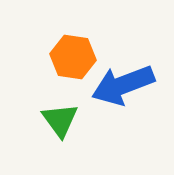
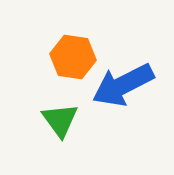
blue arrow: rotated 6 degrees counterclockwise
